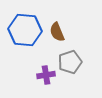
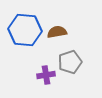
brown semicircle: rotated 102 degrees clockwise
